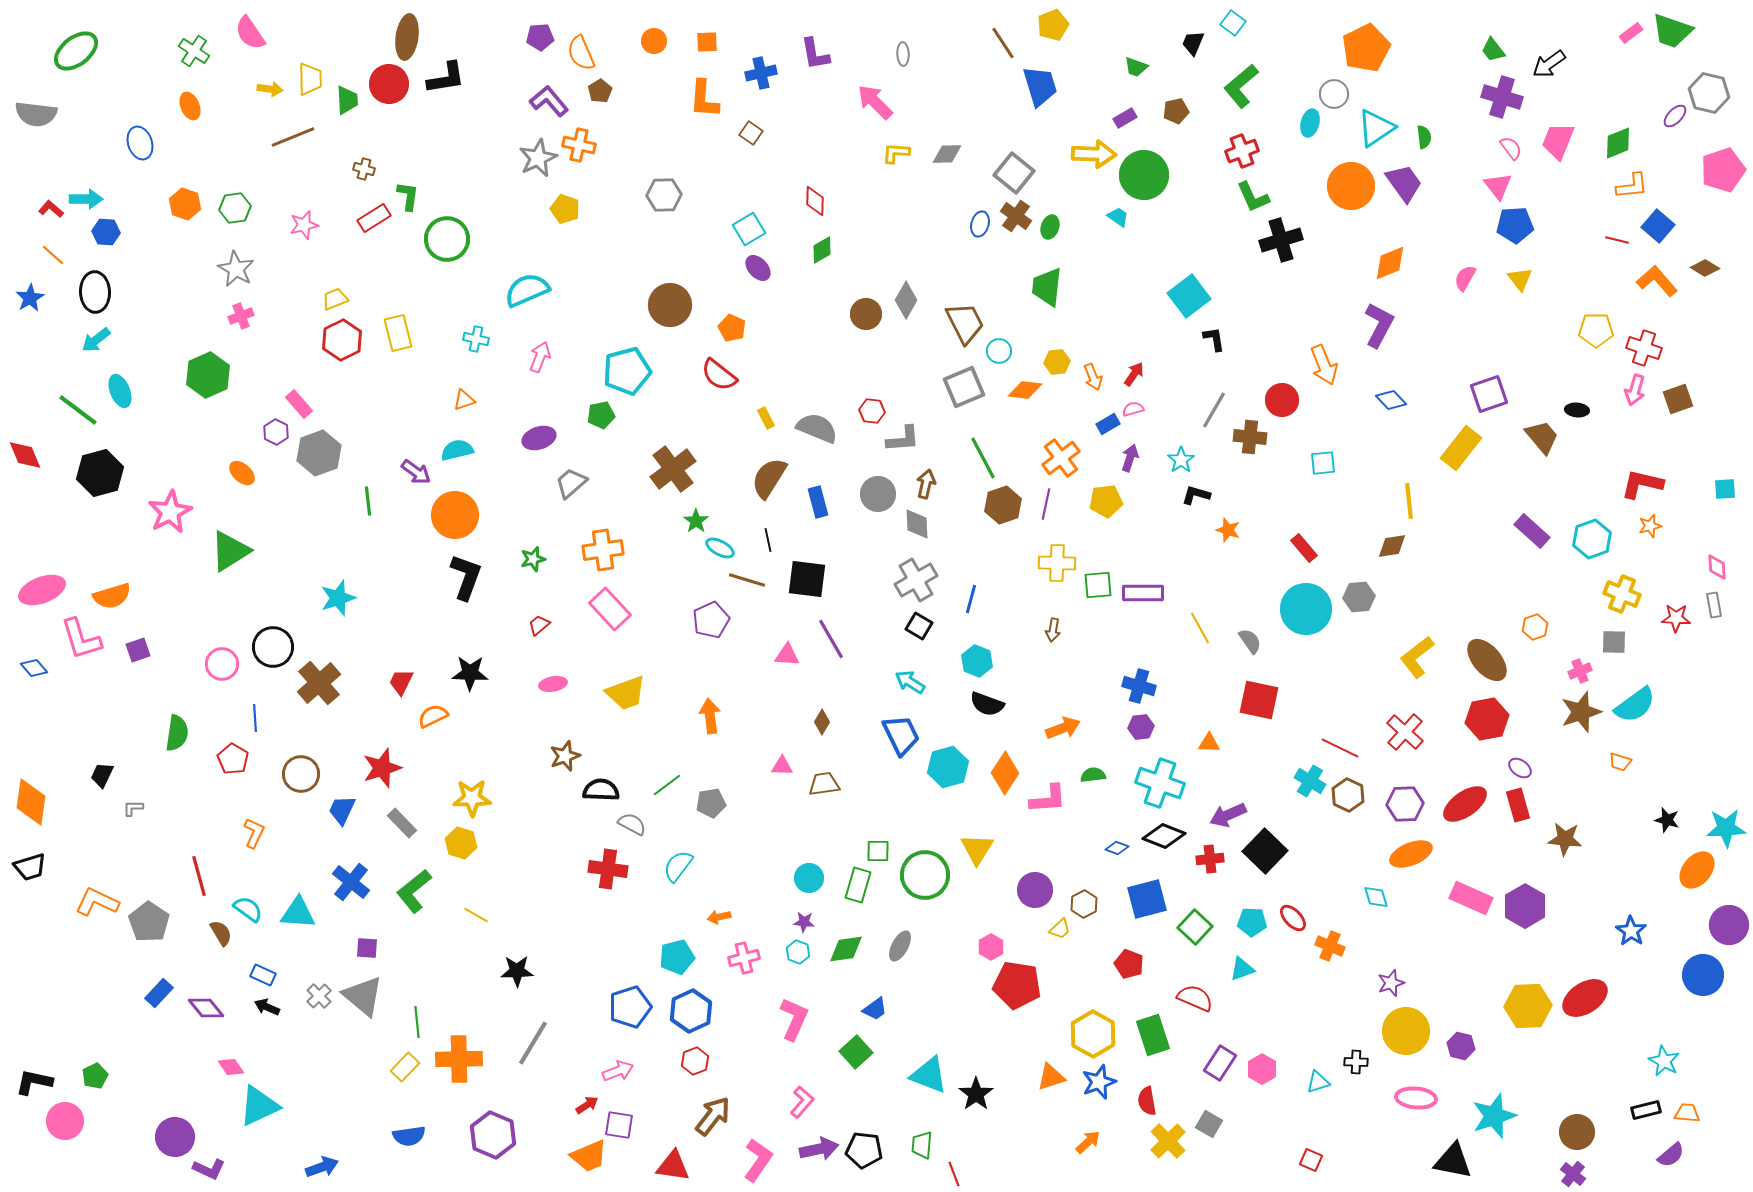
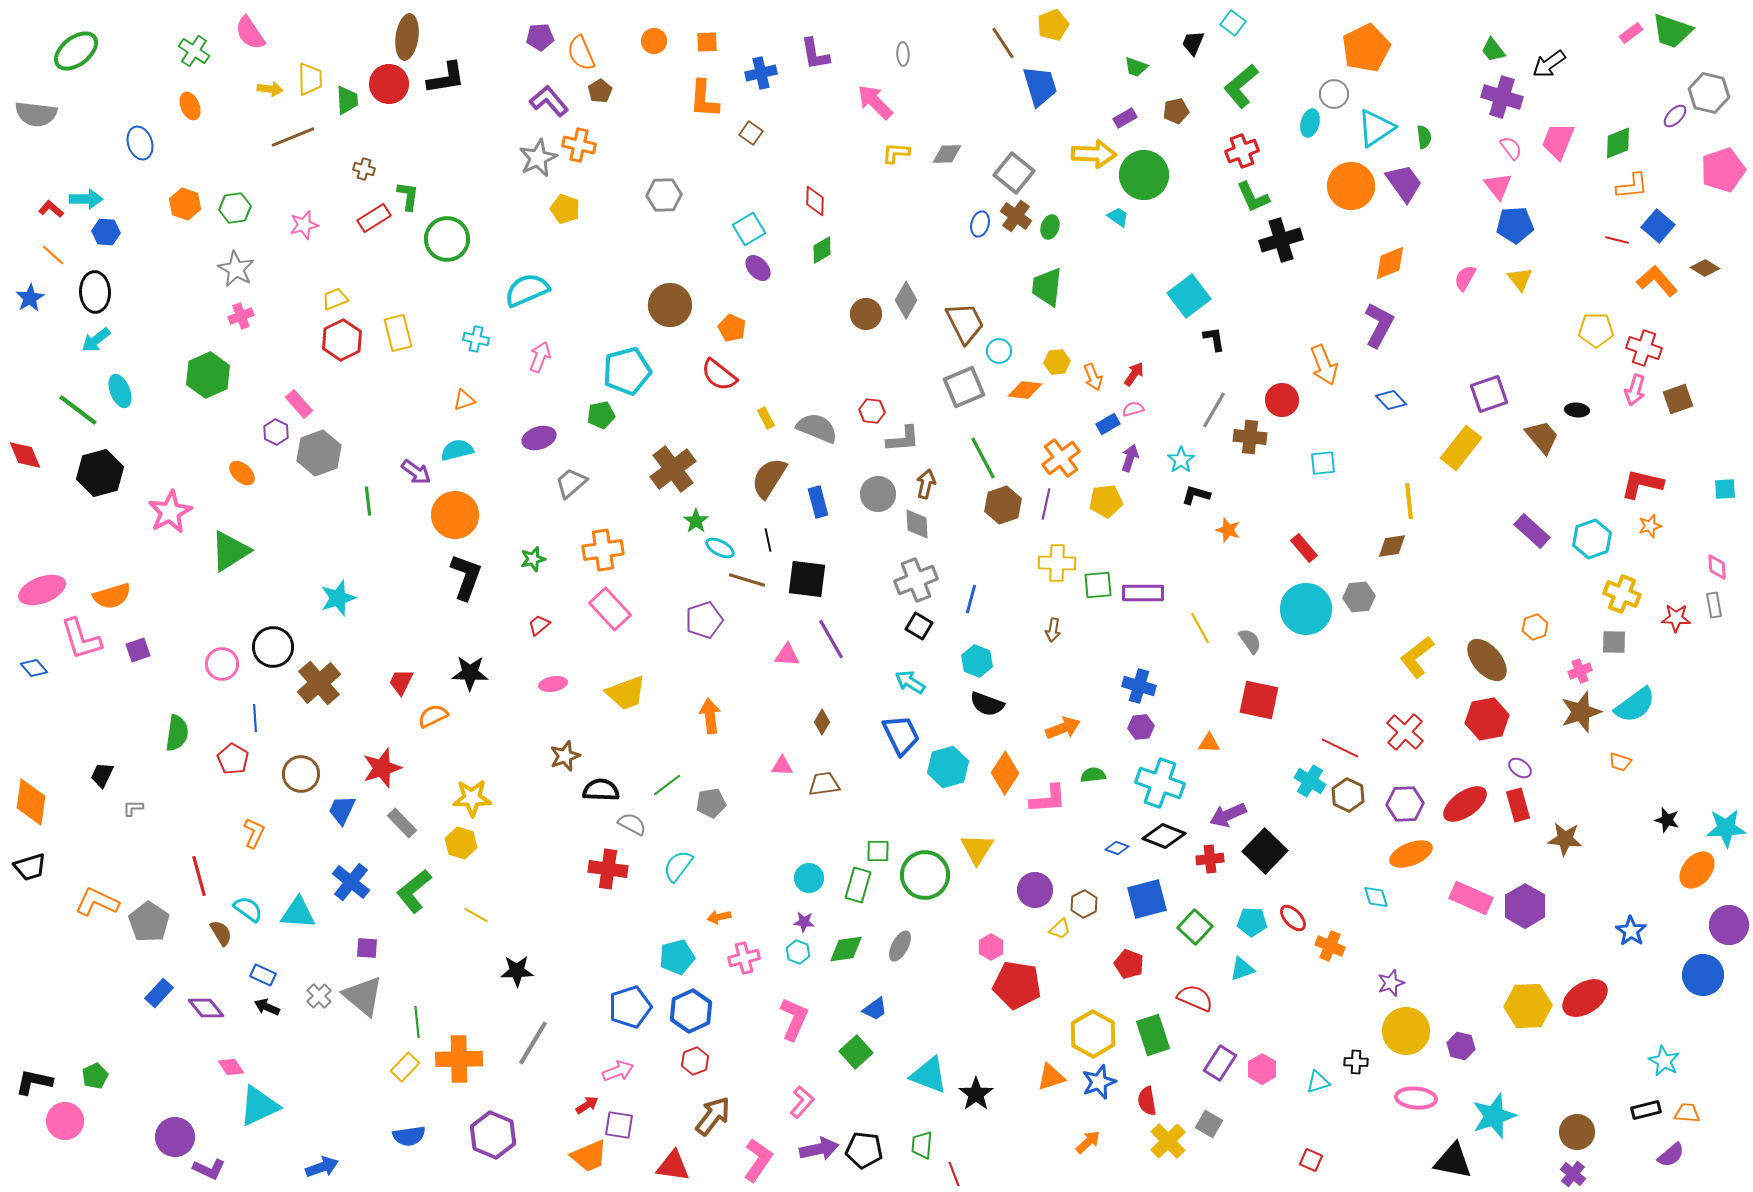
gray cross at (916, 580): rotated 9 degrees clockwise
purple pentagon at (711, 620): moved 7 px left; rotated 6 degrees clockwise
